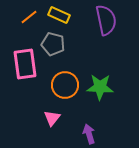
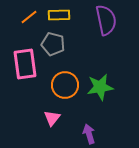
yellow rectangle: rotated 25 degrees counterclockwise
green star: rotated 12 degrees counterclockwise
